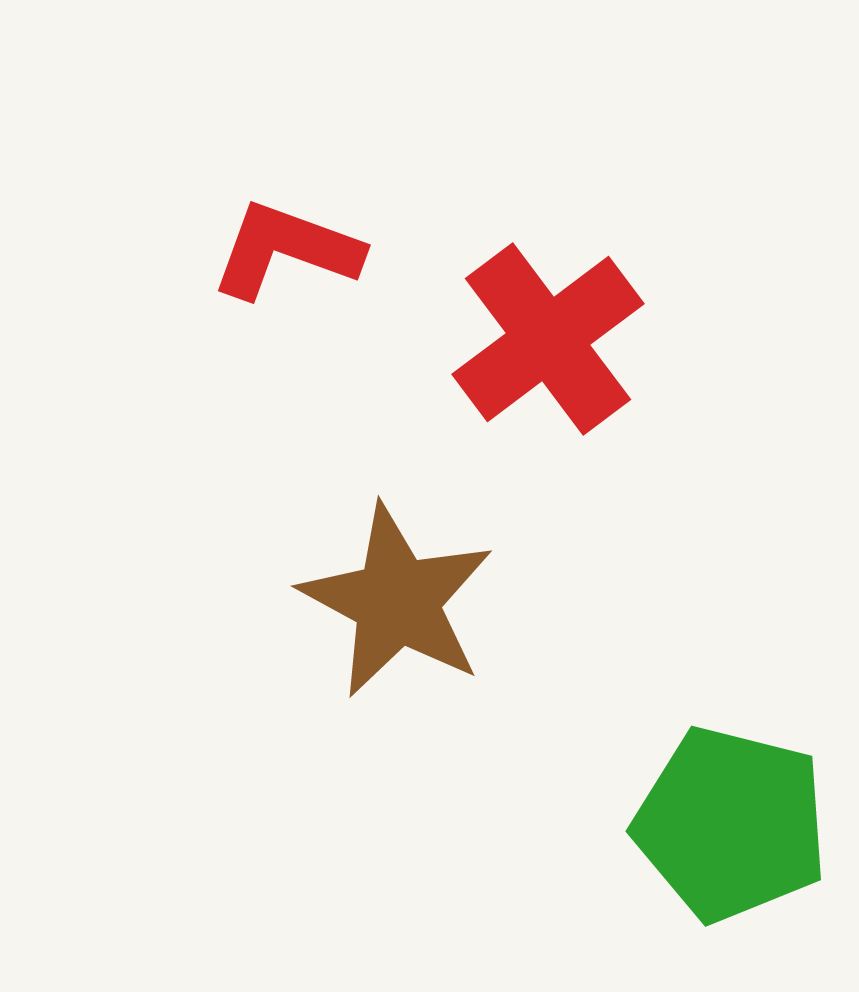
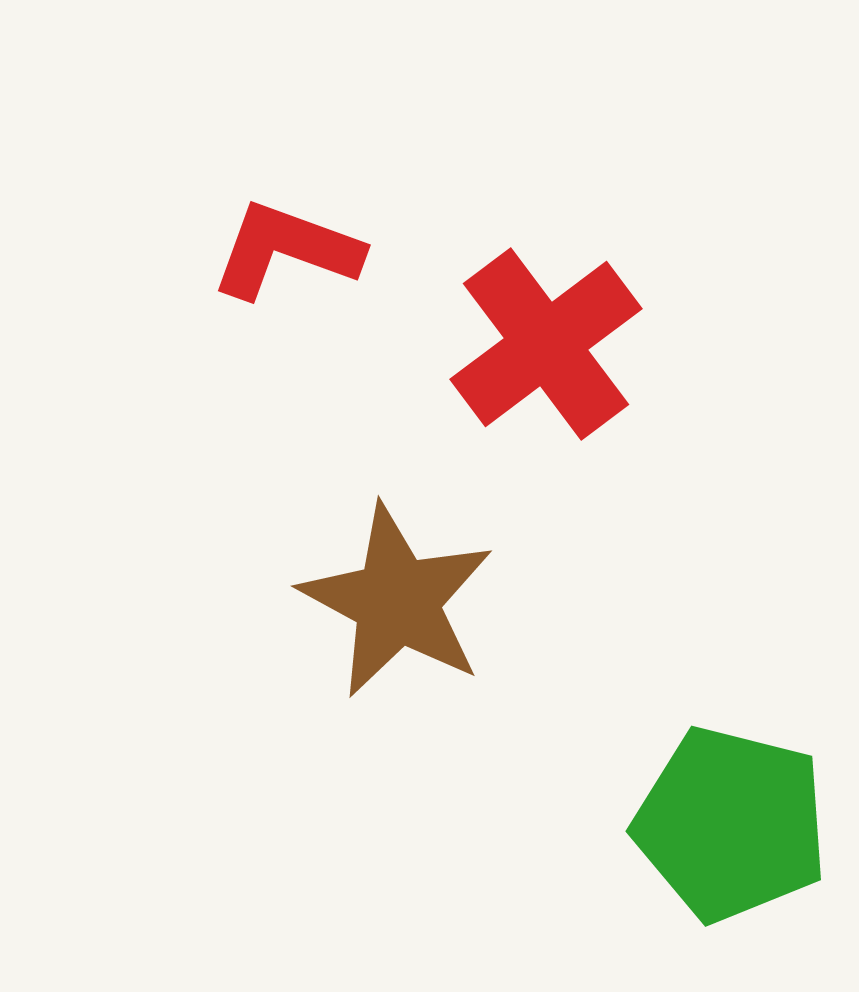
red cross: moved 2 px left, 5 px down
